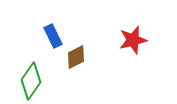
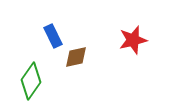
brown diamond: rotated 15 degrees clockwise
